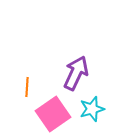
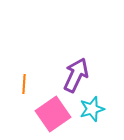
purple arrow: moved 2 px down
orange line: moved 3 px left, 3 px up
